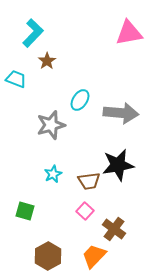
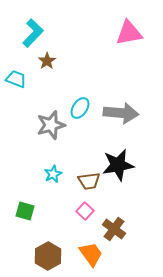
cyan ellipse: moved 8 px down
orange trapezoid: moved 3 px left, 2 px up; rotated 100 degrees clockwise
